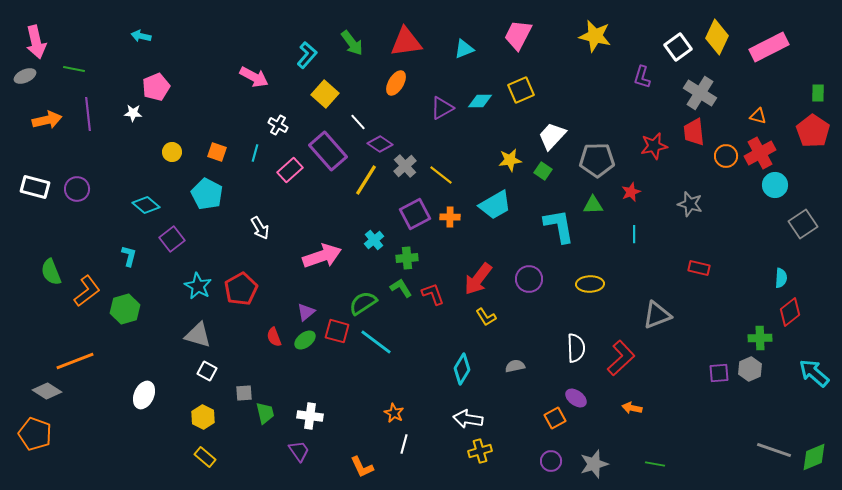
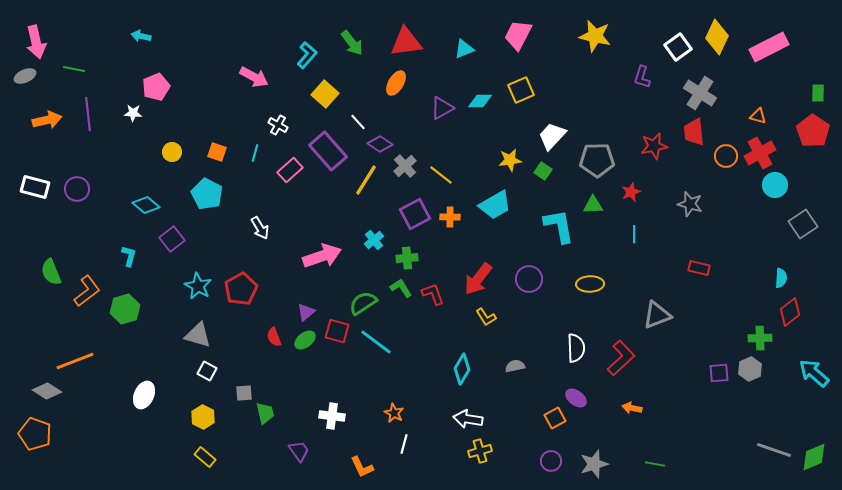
white cross at (310, 416): moved 22 px right
